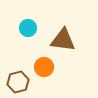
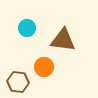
cyan circle: moved 1 px left
brown hexagon: rotated 20 degrees clockwise
